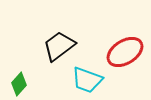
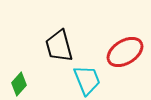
black trapezoid: rotated 68 degrees counterclockwise
cyan trapezoid: rotated 132 degrees counterclockwise
